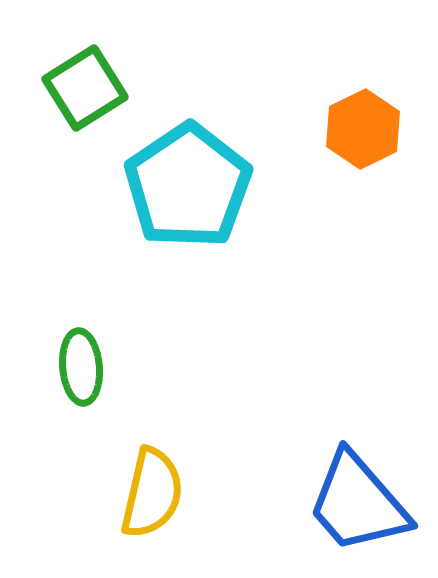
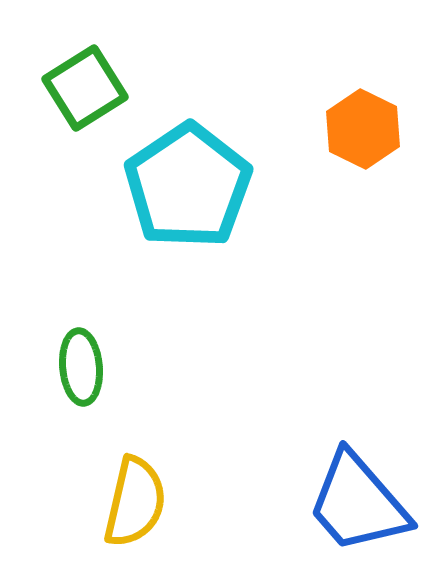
orange hexagon: rotated 8 degrees counterclockwise
yellow semicircle: moved 17 px left, 9 px down
